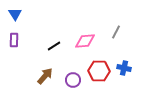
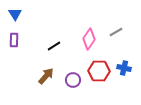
gray line: rotated 32 degrees clockwise
pink diamond: moved 4 px right, 2 px up; rotated 50 degrees counterclockwise
brown arrow: moved 1 px right
